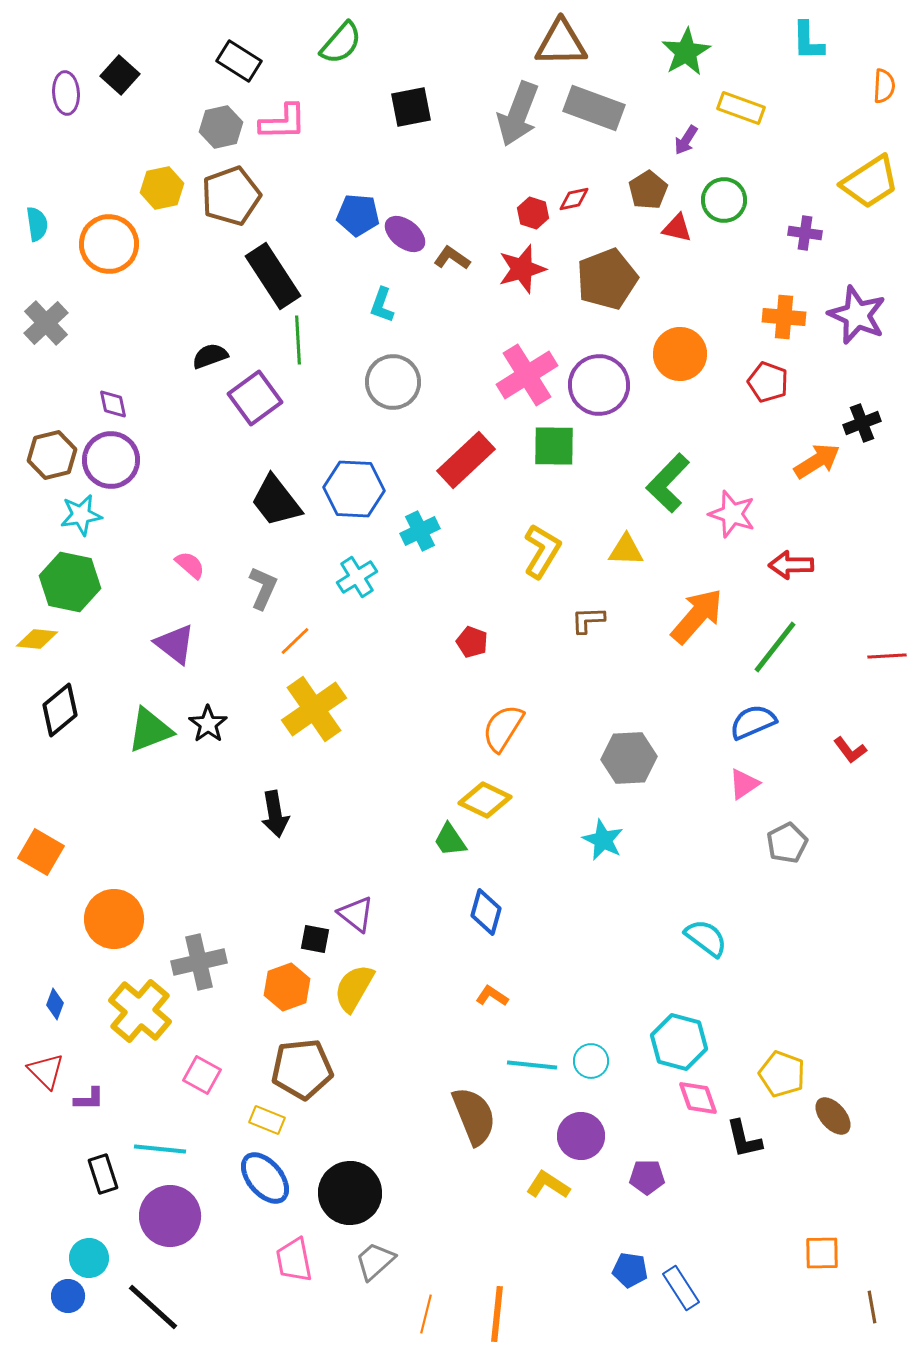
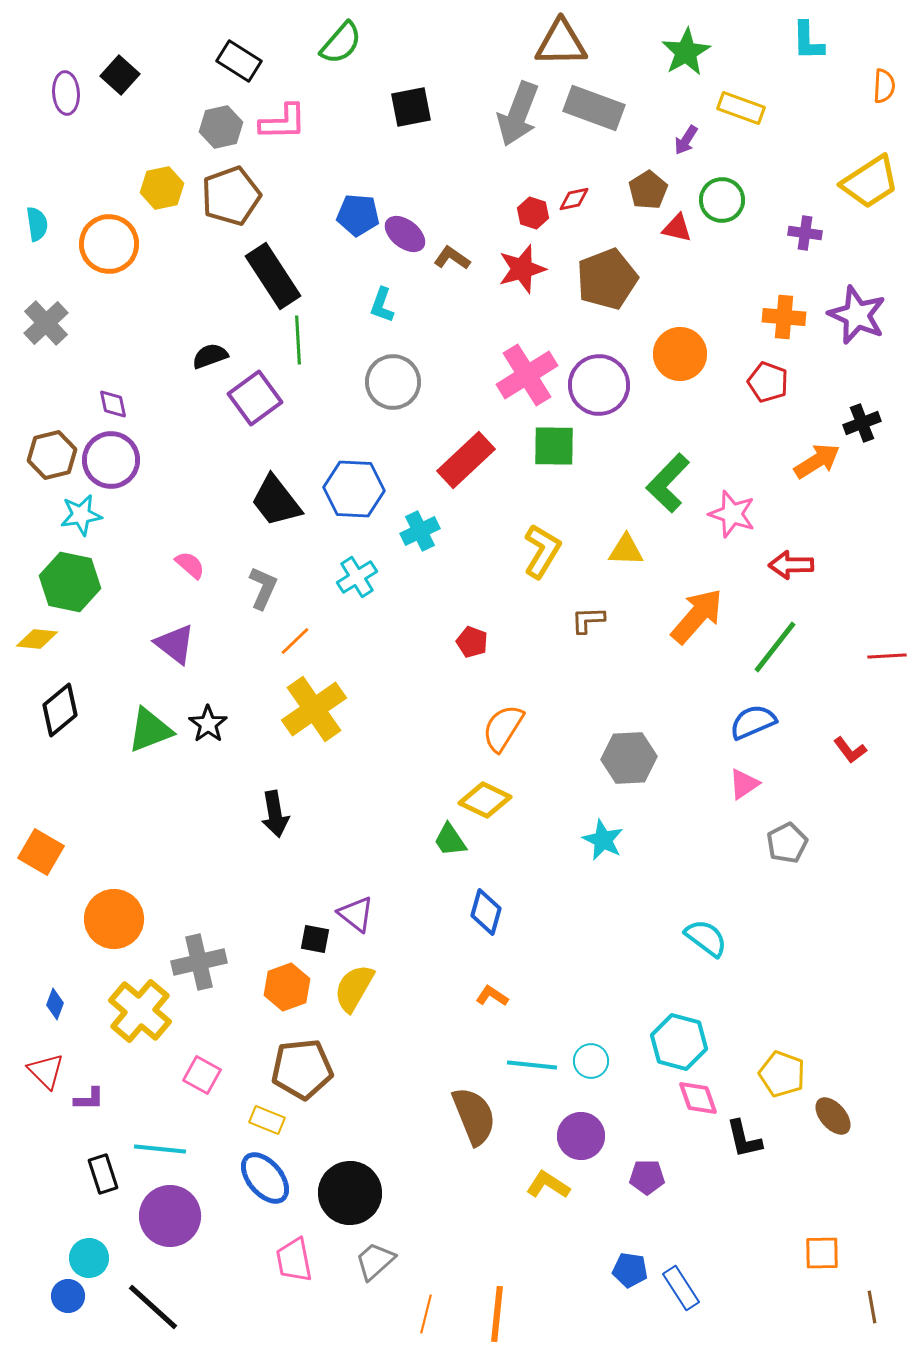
green circle at (724, 200): moved 2 px left
